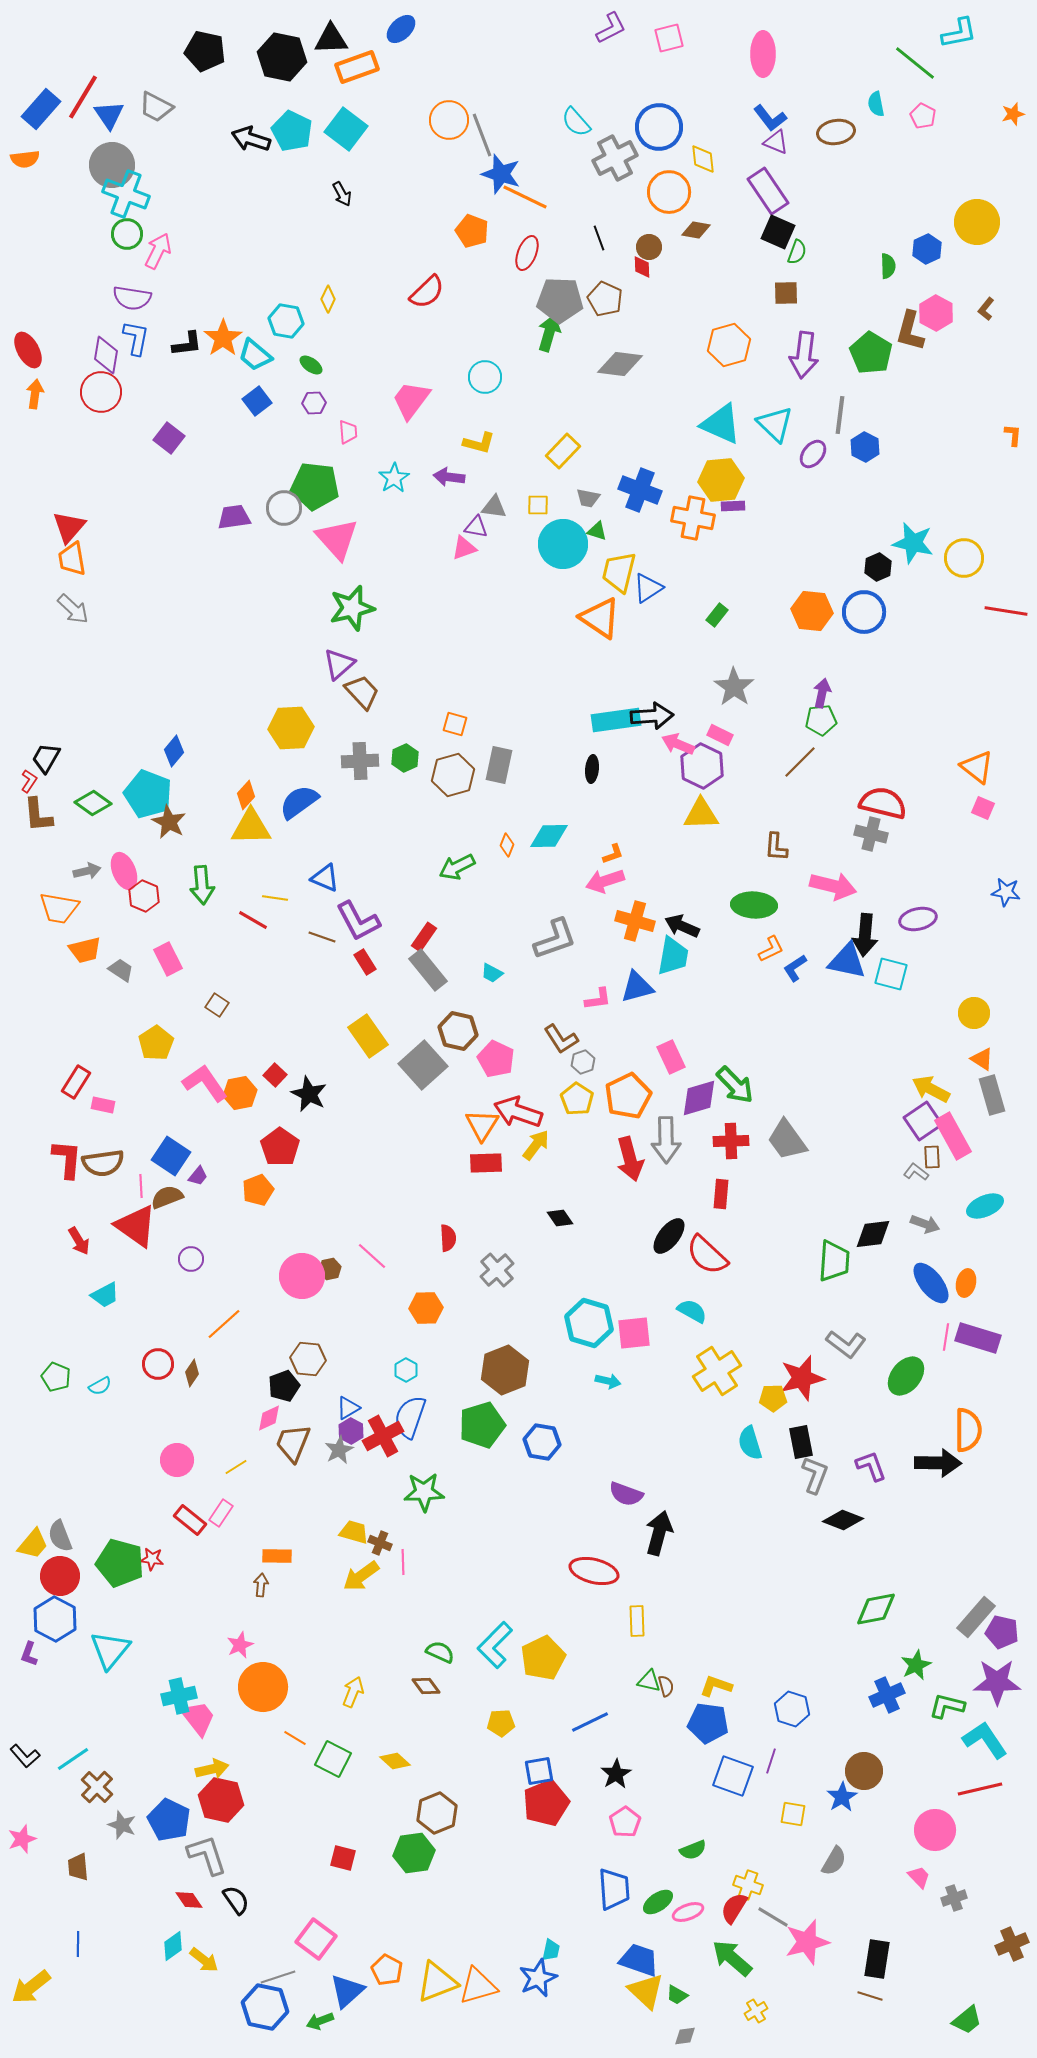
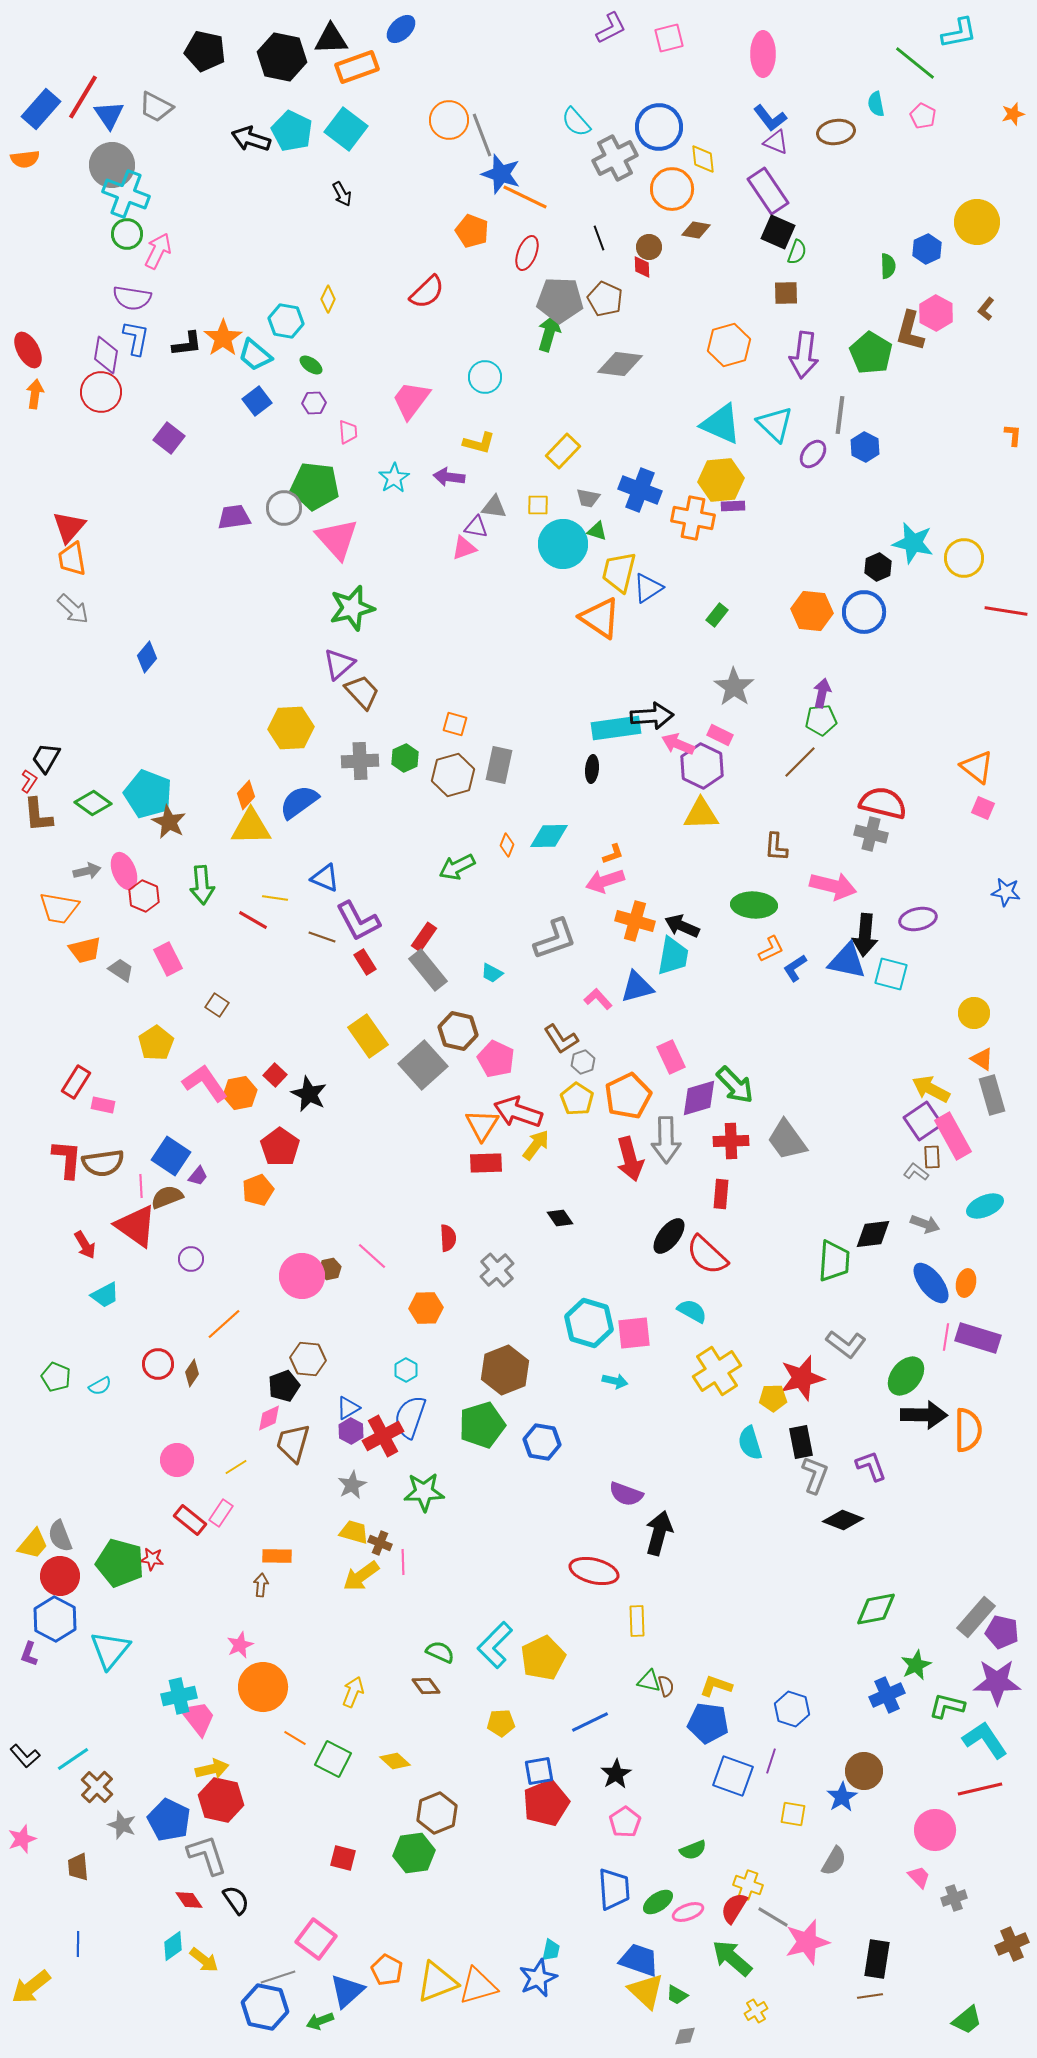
orange circle at (669, 192): moved 3 px right, 3 px up
cyan rectangle at (616, 720): moved 8 px down
blue diamond at (174, 751): moved 27 px left, 94 px up
pink L-shape at (598, 999): rotated 124 degrees counterclockwise
red arrow at (79, 1241): moved 6 px right, 4 px down
cyan arrow at (608, 1381): moved 7 px right
brown trapezoid at (293, 1443): rotated 6 degrees counterclockwise
gray star at (339, 1450): moved 13 px right, 35 px down
black arrow at (938, 1463): moved 14 px left, 48 px up
brown line at (870, 1996): rotated 25 degrees counterclockwise
